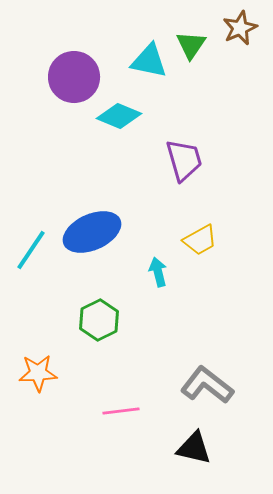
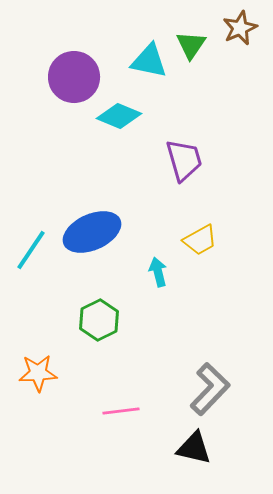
gray L-shape: moved 3 px right, 4 px down; rotated 96 degrees clockwise
